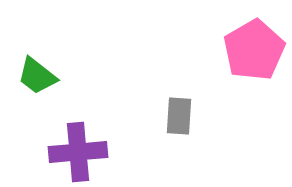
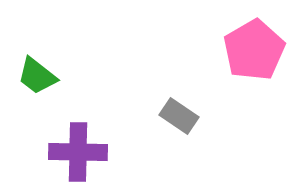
gray rectangle: rotated 60 degrees counterclockwise
purple cross: rotated 6 degrees clockwise
